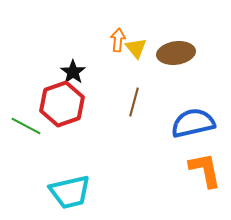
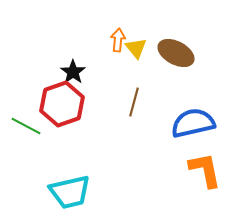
brown ellipse: rotated 36 degrees clockwise
